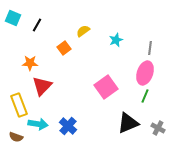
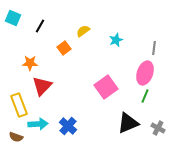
black line: moved 3 px right, 1 px down
gray line: moved 4 px right
cyan arrow: rotated 12 degrees counterclockwise
